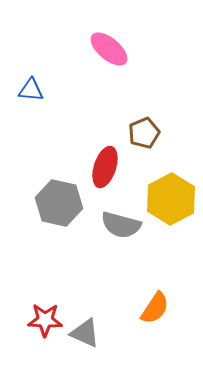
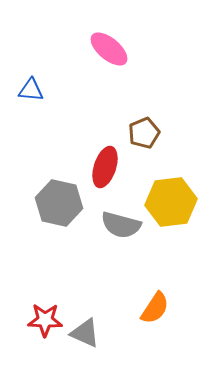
yellow hexagon: moved 3 px down; rotated 21 degrees clockwise
